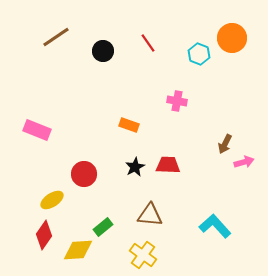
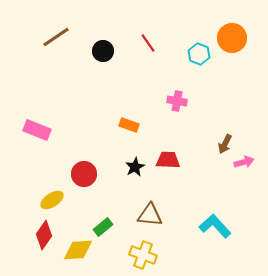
red trapezoid: moved 5 px up
yellow cross: rotated 16 degrees counterclockwise
